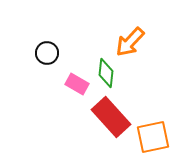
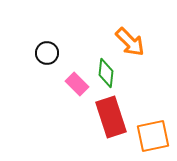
orange arrow: rotated 88 degrees counterclockwise
pink rectangle: rotated 15 degrees clockwise
red rectangle: rotated 24 degrees clockwise
orange square: moved 1 px up
